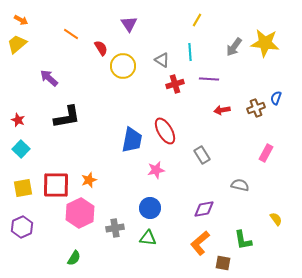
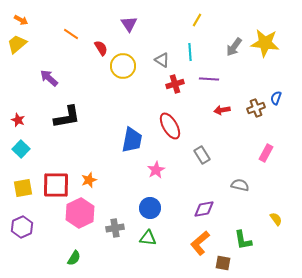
red ellipse: moved 5 px right, 5 px up
pink star: rotated 18 degrees counterclockwise
